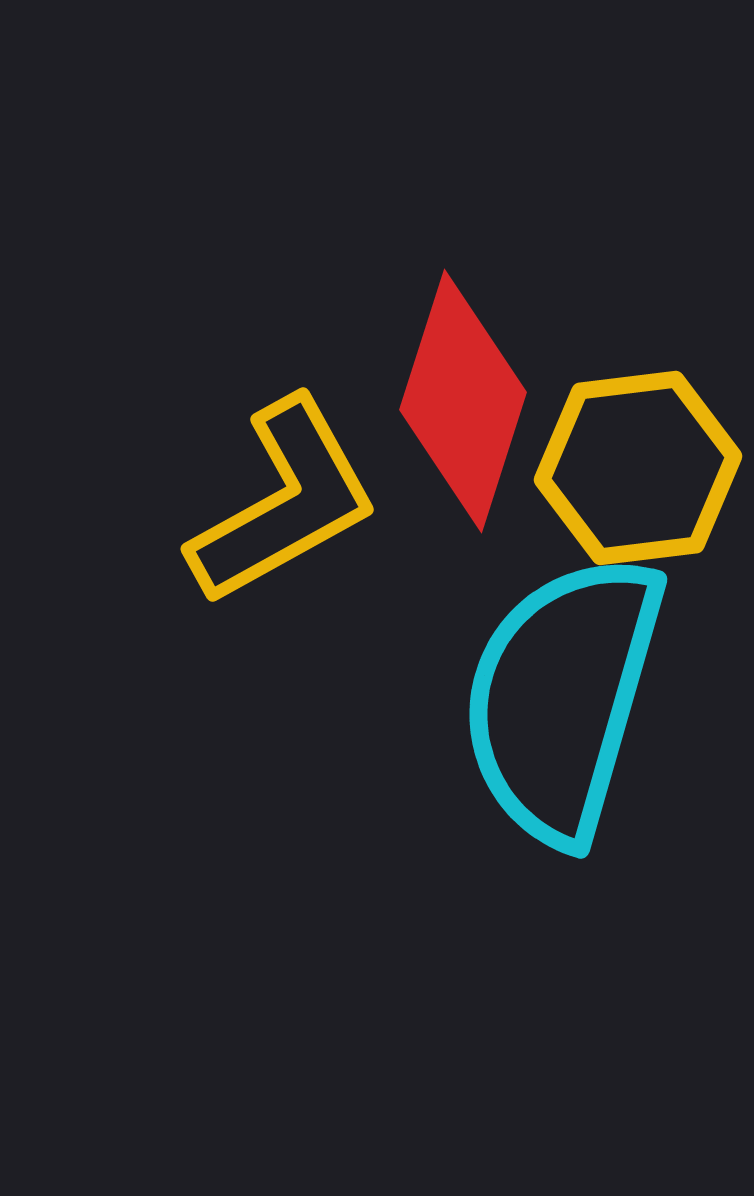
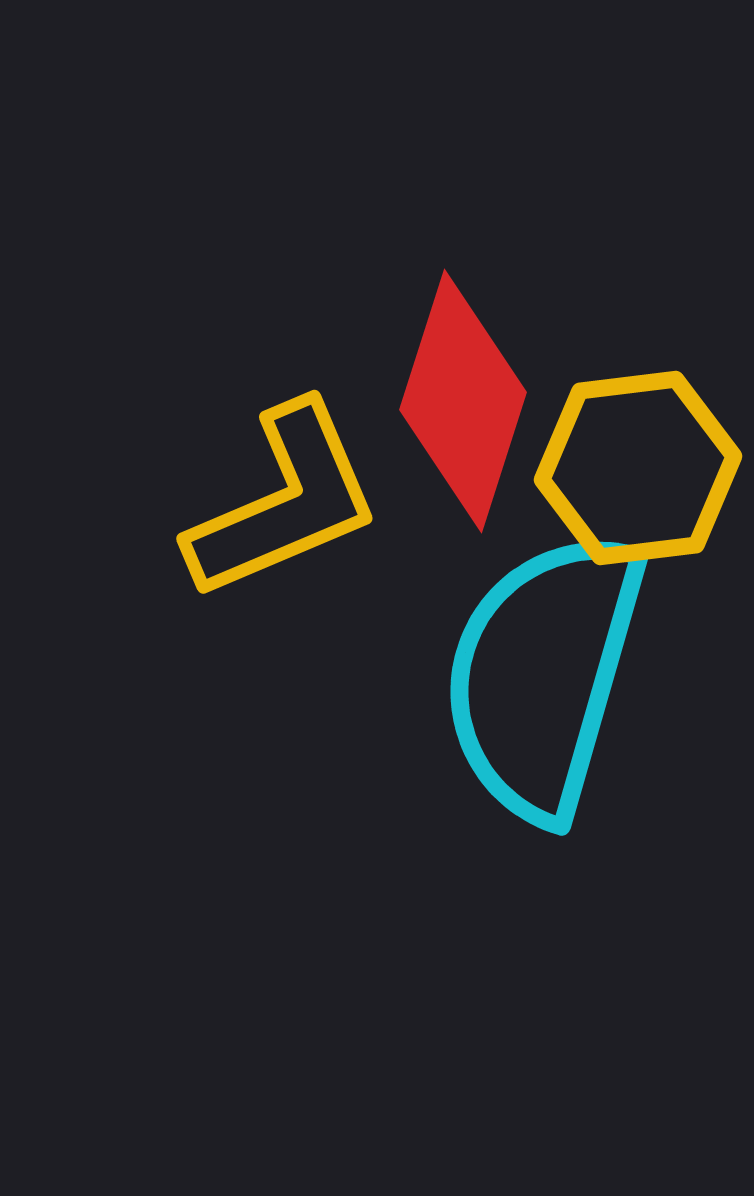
yellow L-shape: rotated 6 degrees clockwise
cyan semicircle: moved 19 px left, 23 px up
